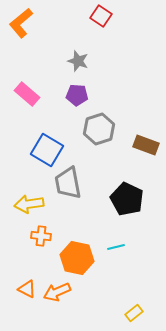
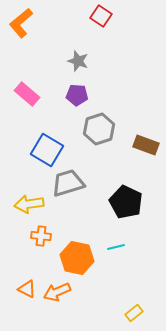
gray trapezoid: rotated 84 degrees clockwise
black pentagon: moved 1 px left, 3 px down
